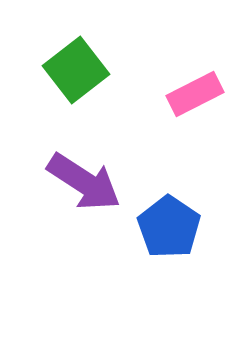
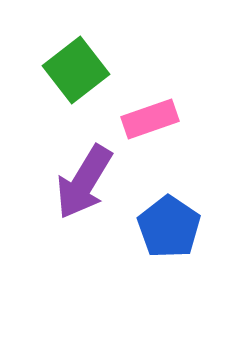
pink rectangle: moved 45 px left, 25 px down; rotated 8 degrees clockwise
purple arrow: rotated 88 degrees clockwise
